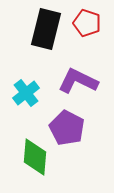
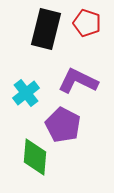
purple pentagon: moved 4 px left, 3 px up
